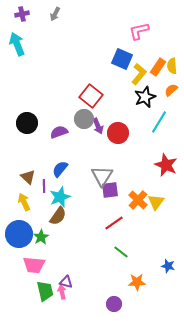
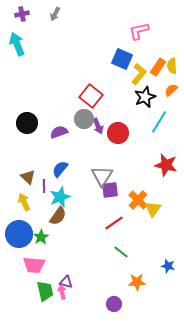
red star: rotated 10 degrees counterclockwise
yellow triangle: moved 3 px left, 7 px down
